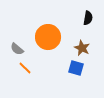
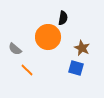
black semicircle: moved 25 px left
gray semicircle: moved 2 px left
orange line: moved 2 px right, 2 px down
